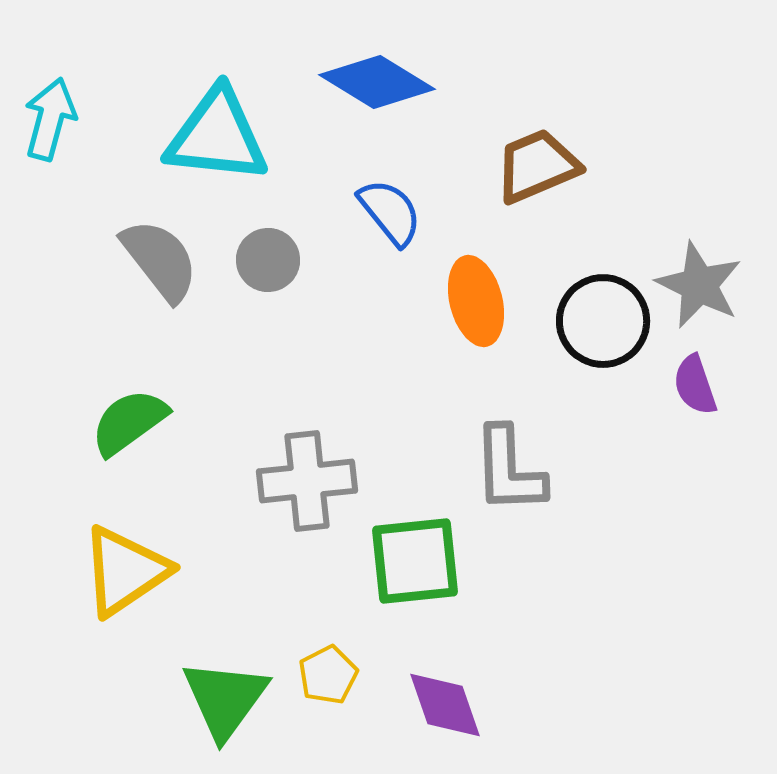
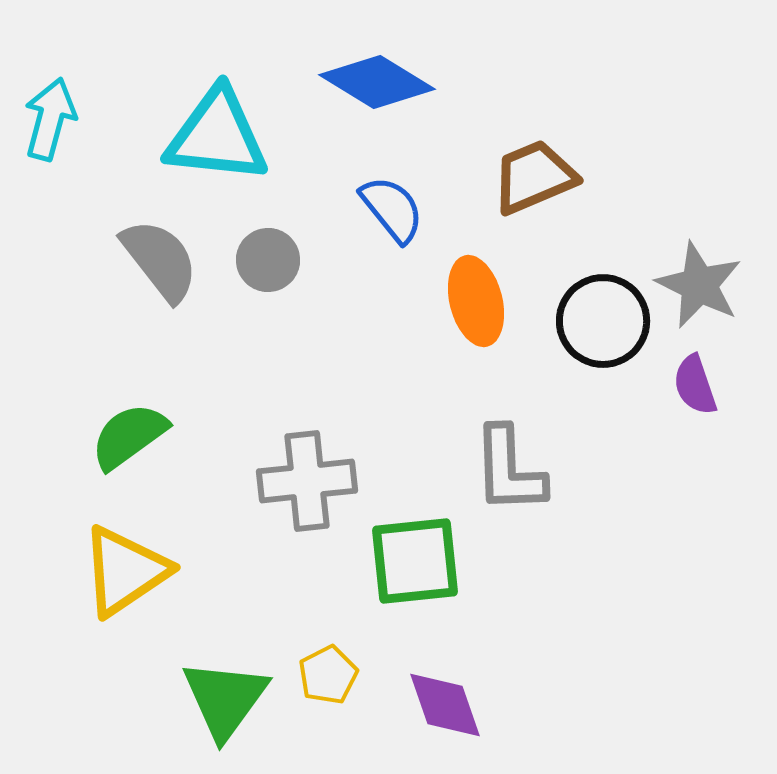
brown trapezoid: moved 3 px left, 11 px down
blue semicircle: moved 2 px right, 3 px up
green semicircle: moved 14 px down
